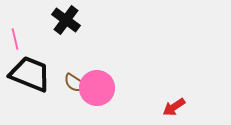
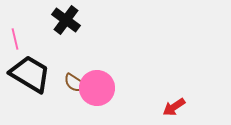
black trapezoid: rotated 9 degrees clockwise
